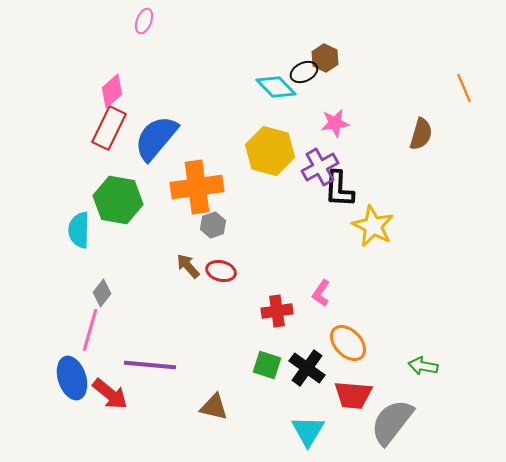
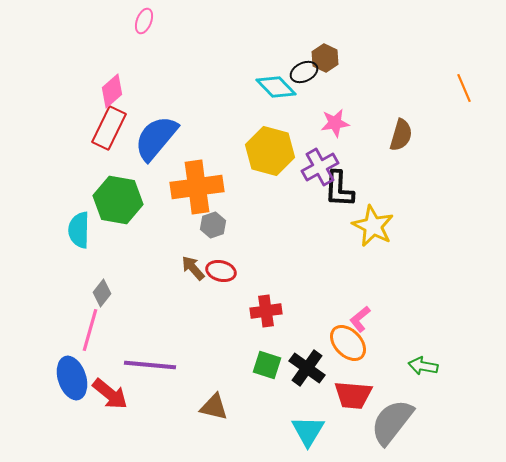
brown semicircle: moved 20 px left, 1 px down
brown arrow: moved 5 px right, 2 px down
pink L-shape: moved 39 px right, 26 px down; rotated 16 degrees clockwise
red cross: moved 11 px left
